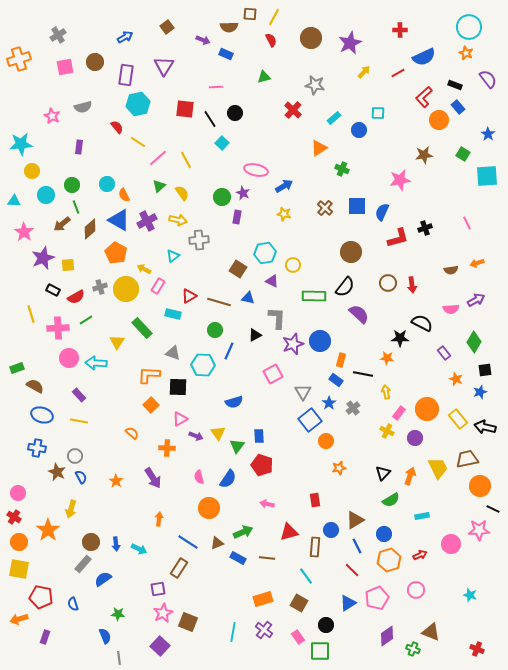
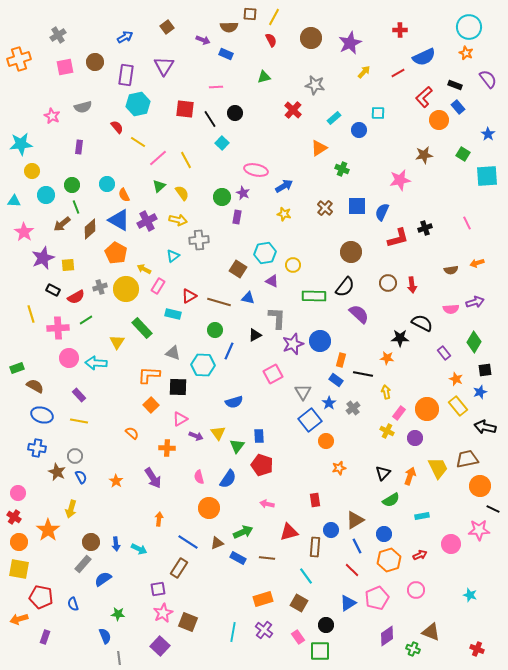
purple arrow at (476, 300): moved 1 px left, 2 px down; rotated 12 degrees clockwise
yellow rectangle at (458, 419): moved 13 px up
